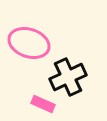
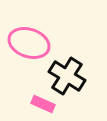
black cross: moved 1 px left, 1 px up; rotated 33 degrees counterclockwise
